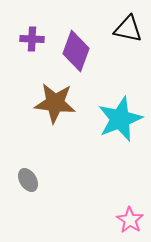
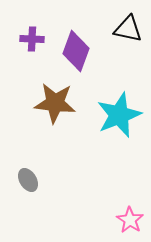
cyan star: moved 1 px left, 4 px up
